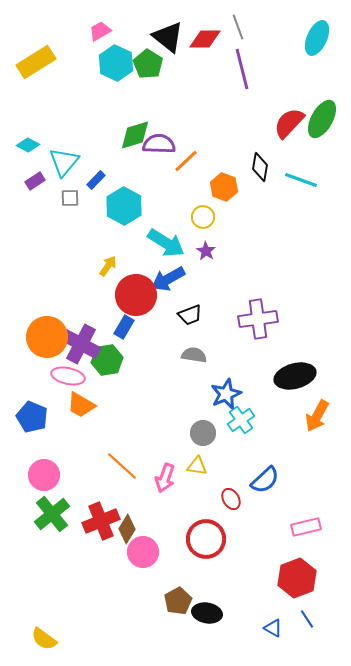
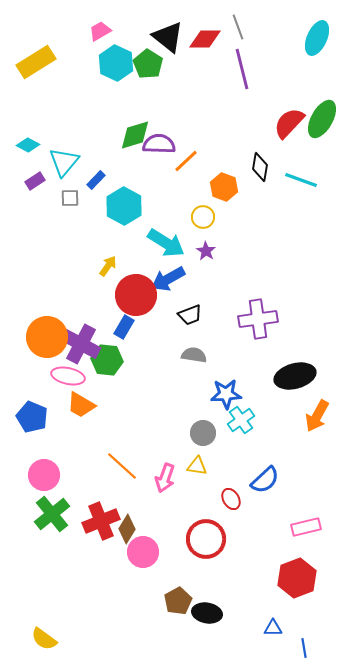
green hexagon at (107, 360): rotated 16 degrees clockwise
blue star at (226, 394): rotated 20 degrees clockwise
blue line at (307, 619): moved 3 px left, 29 px down; rotated 24 degrees clockwise
blue triangle at (273, 628): rotated 30 degrees counterclockwise
